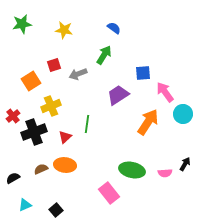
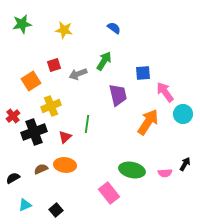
green arrow: moved 6 px down
purple trapezoid: rotated 110 degrees clockwise
